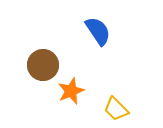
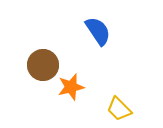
orange star: moved 4 px up; rotated 8 degrees clockwise
yellow trapezoid: moved 3 px right
